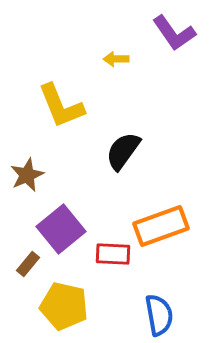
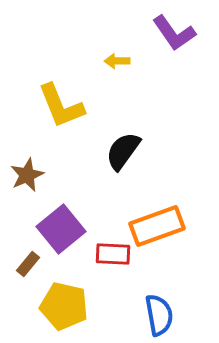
yellow arrow: moved 1 px right, 2 px down
orange rectangle: moved 4 px left
